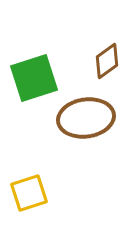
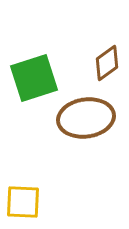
brown diamond: moved 2 px down
yellow square: moved 6 px left, 9 px down; rotated 21 degrees clockwise
